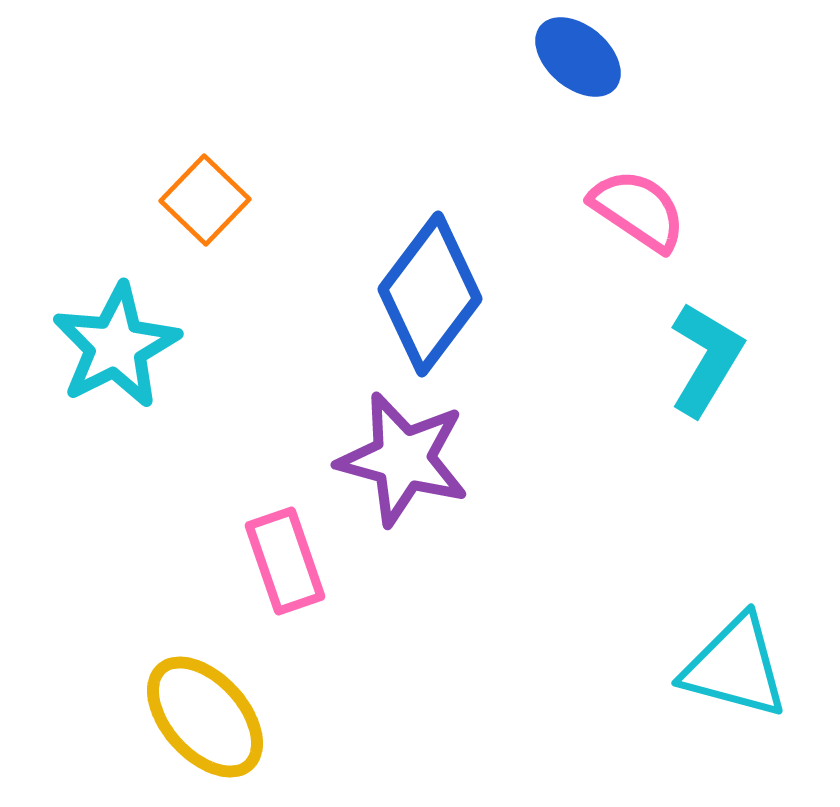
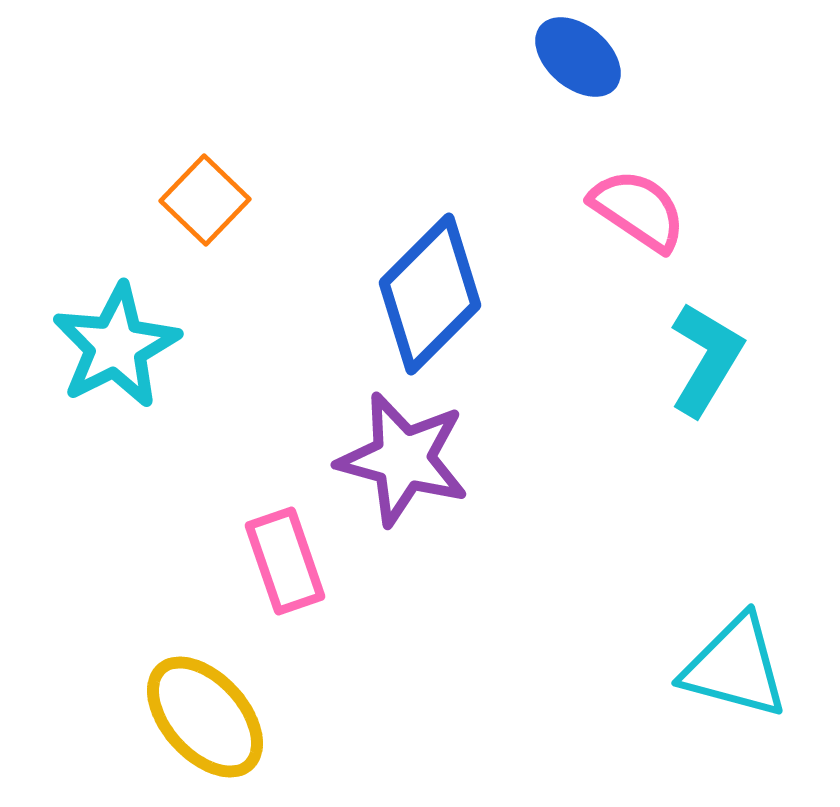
blue diamond: rotated 8 degrees clockwise
